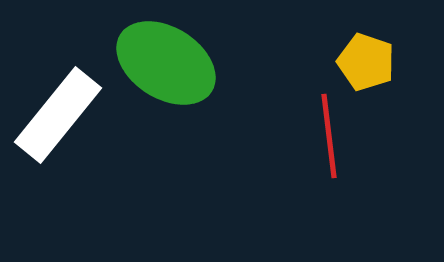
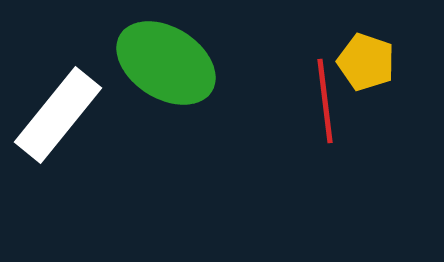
red line: moved 4 px left, 35 px up
